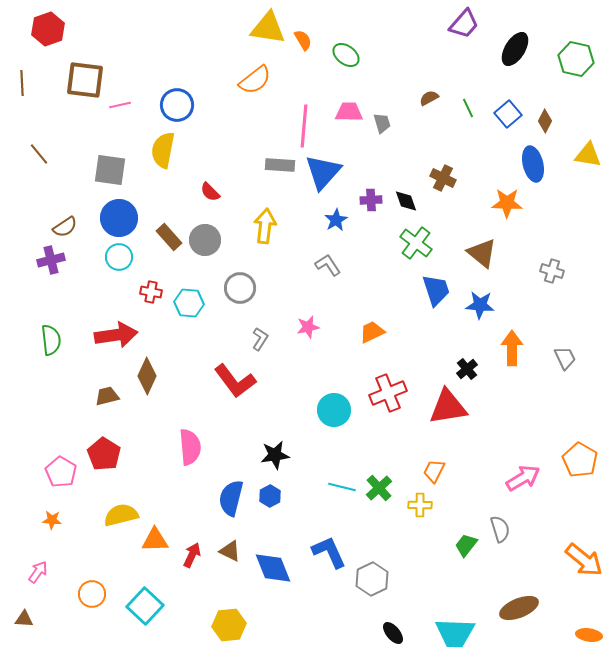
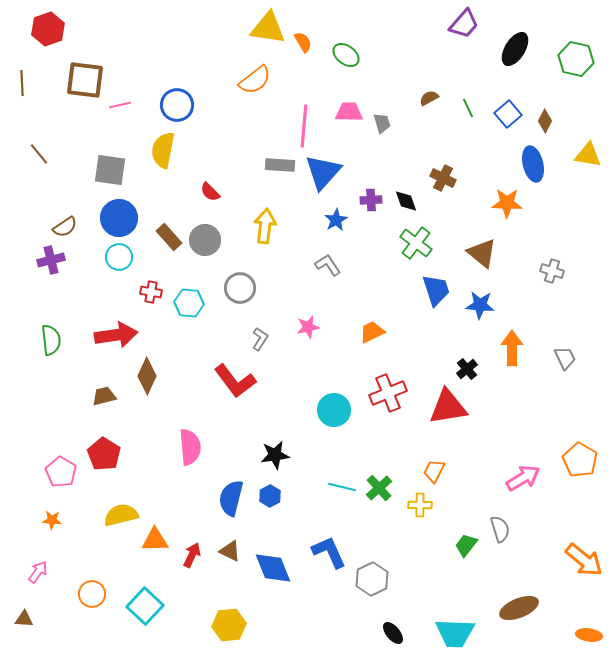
orange semicircle at (303, 40): moved 2 px down
brown trapezoid at (107, 396): moved 3 px left
